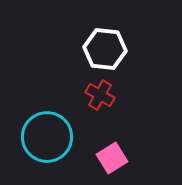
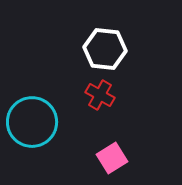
cyan circle: moved 15 px left, 15 px up
